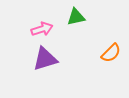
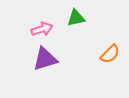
green triangle: moved 1 px down
orange semicircle: moved 1 px left, 1 px down
